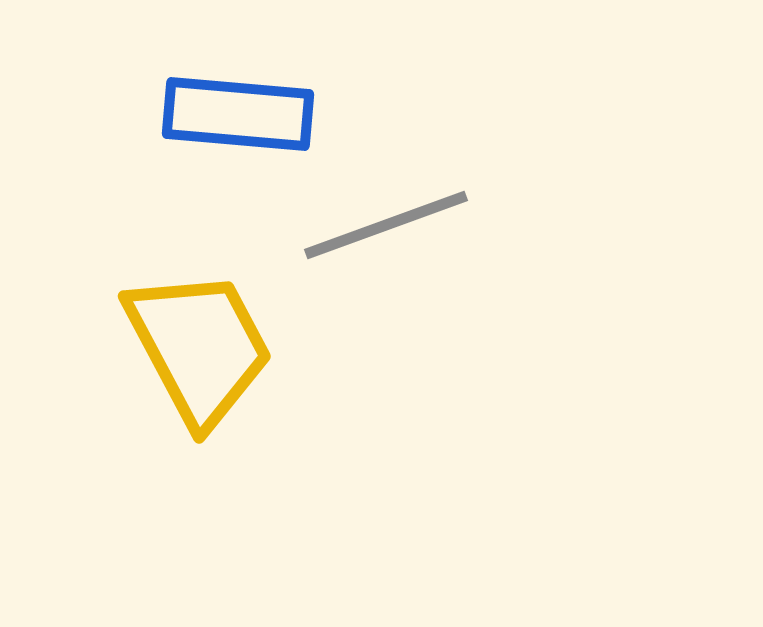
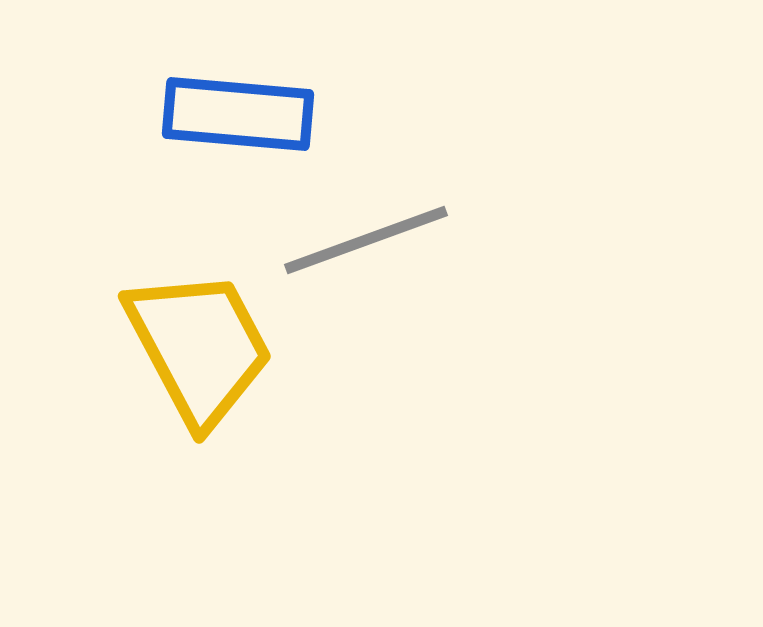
gray line: moved 20 px left, 15 px down
